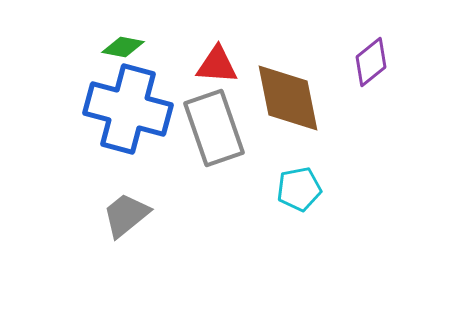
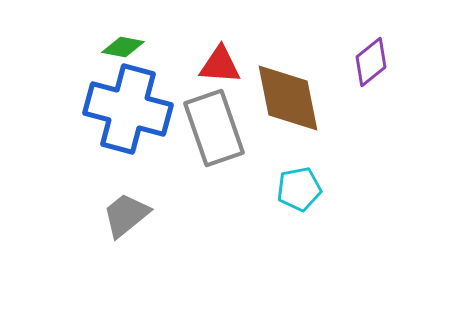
red triangle: moved 3 px right
